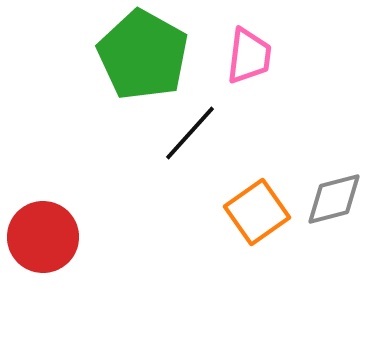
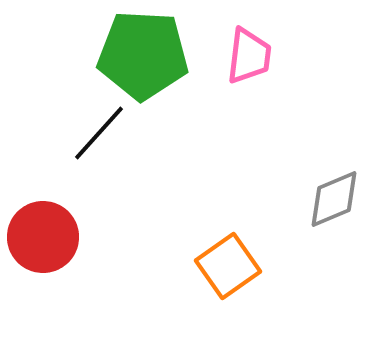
green pentagon: rotated 26 degrees counterclockwise
black line: moved 91 px left
gray diamond: rotated 8 degrees counterclockwise
orange square: moved 29 px left, 54 px down
